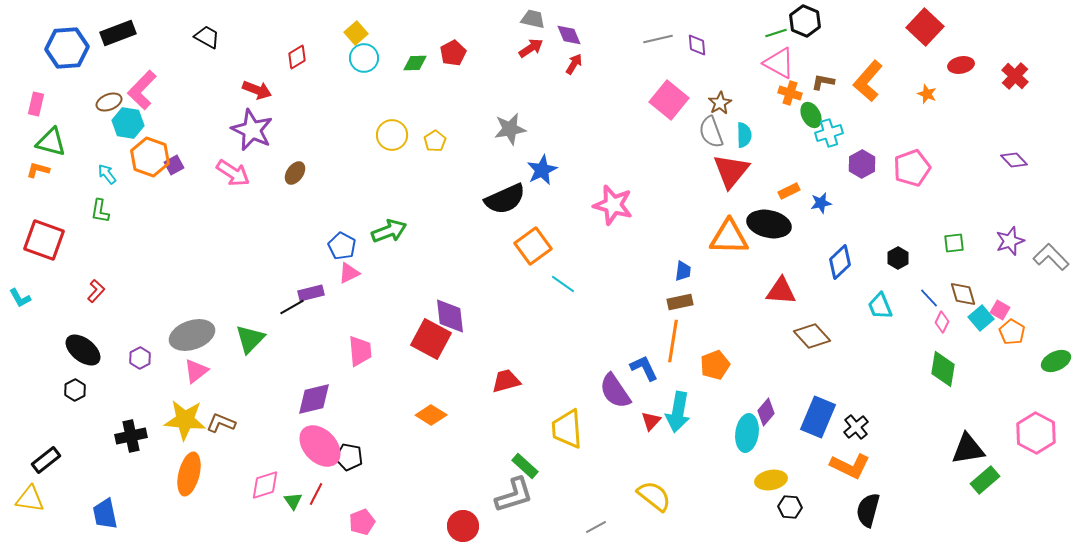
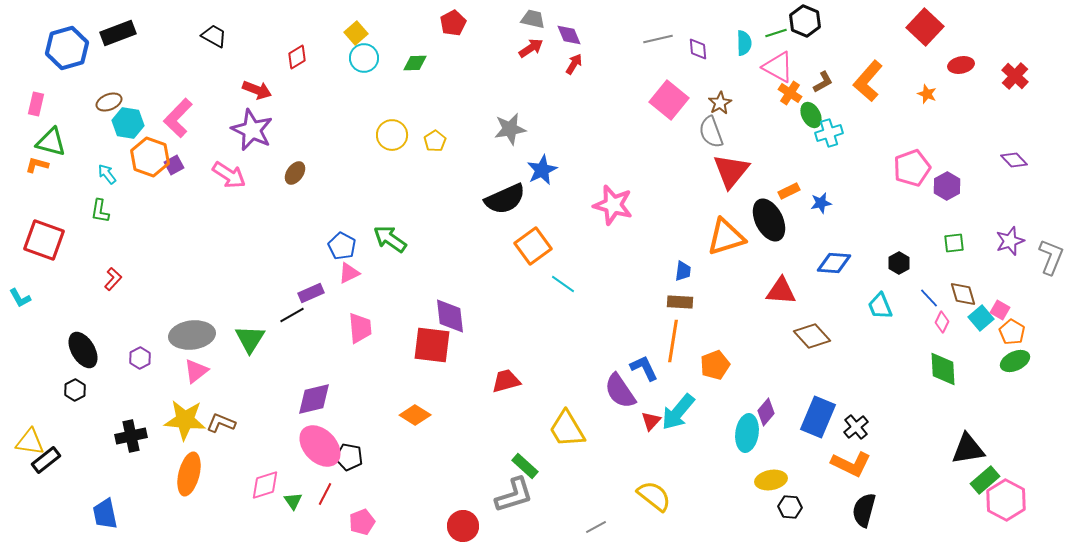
black trapezoid at (207, 37): moved 7 px right, 1 px up
purple diamond at (697, 45): moved 1 px right, 4 px down
blue hexagon at (67, 48): rotated 12 degrees counterclockwise
red pentagon at (453, 53): moved 30 px up
pink triangle at (779, 63): moved 1 px left, 4 px down
brown L-shape at (823, 82): rotated 140 degrees clockwise
pink L-shape at (142, 90): moved 36 px right, 28 px down
orange cross at (790, 93): rotated 15 degrees clockwise
cyan semicircle at (744, 135): moved 92 px up
purple hexagon at (862, 164): moved 85 px right, 22 px down
orange L-shape at (38, 170): moved 1 px left, 5 px up
pink arrow at (233, 173): moved 4 px left, 2 px down
black ellipse at (769, 224): moved 4 px up; rotated 51 degrees clockwise
green arrow at (389, 231): moved 1 px right, 8 px down; rotated 124 degrees counterclockwise
orange triangle at (729, 237): moved 3 px left; rotated 18 degrees counterclockwise
gray L-shape at (1051, 257): rotated 66 degrees clockwise
black hexagon at (898, 258): moved 1 px right, 5 px down
blue diamond at (840, 262): moved 6 px left, 1 px down; rotated 48 degrees clockwise
red L-shape at (96, 291): moved 17 px right, 12 px up
purple rectangle at (311, 293): rotated 10 degrees counterclockwise
brown rectangle at (680, 302): rotated 15 degrees clockwise
black line at (292, 307): moved 8 px down
gray ellipse at (192, 335): rotated 12 degrees clockwise
green triangle at (250, 339): rotated 12 degrees counterclockwise
red square at (431, 339): moved 1 px right, 6 px down; rotated 21 degrees counterclockwise
black ellipse at (83, 350): rotated 21 degrees clockwise
pink trapezoid at (360, 351): moved 23 px up
green ellipse at (1056, 361): moved 41 px left
green diamond at (943, 369): rotated 12 degrees counterclockwise
purple semicircle at (615, 391): moved 5 px right
cyan arrow at (678, 412): rotated 30 degrees clockwise
orange diamond at (431, 415): moved 16 px left
yellow trapezoid at (567, 429): rotated 27 degrees counterclockwise
pink hexagon at (1036, 433): moved 30 px left, 67 px down
orange L-shape at (850, 466): moved 1 px right, 2 px up
red line at (316, 494): moved 9 px right
yellow triangle at (30, 499): moved 57 px up
black semicircle at (868, 510): moved 4 px left
